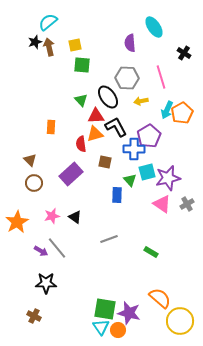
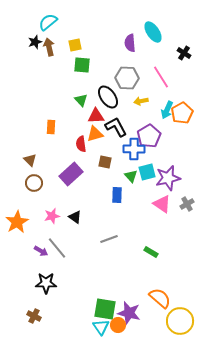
cyan ellipse at (154, 27): moved 1 px left, 5 px down
pink line at (161, 77): rotated 15 degrees counterclockwise
green triangle at (130, 180): moved 1 px right, 4 px up
orange circle at (118, 330): moved 5 px up
